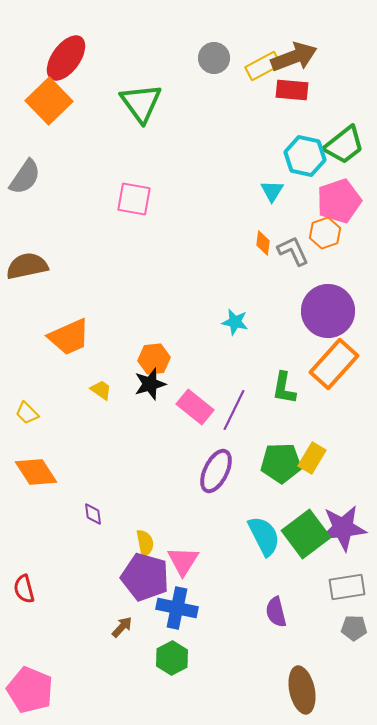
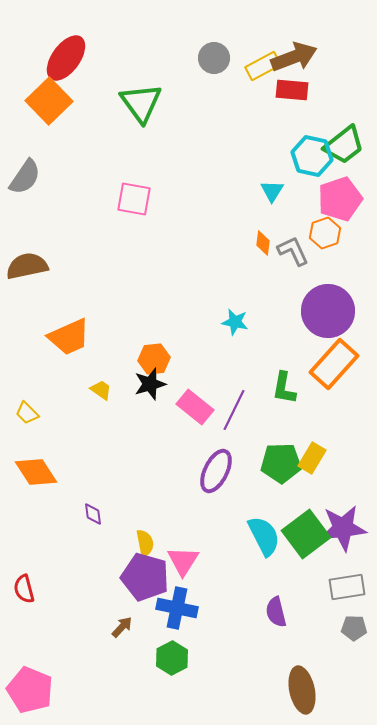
cyan hexagon at (305, 156): moved 7 px right
pink pentagon at (339, 201): moved 1 px right, 2 px up
